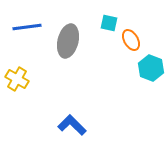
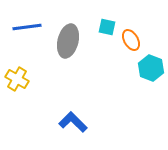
cyan square: moved 2 px left, 4 px down
blue L-shape: moved 1 px right, 3 px up
